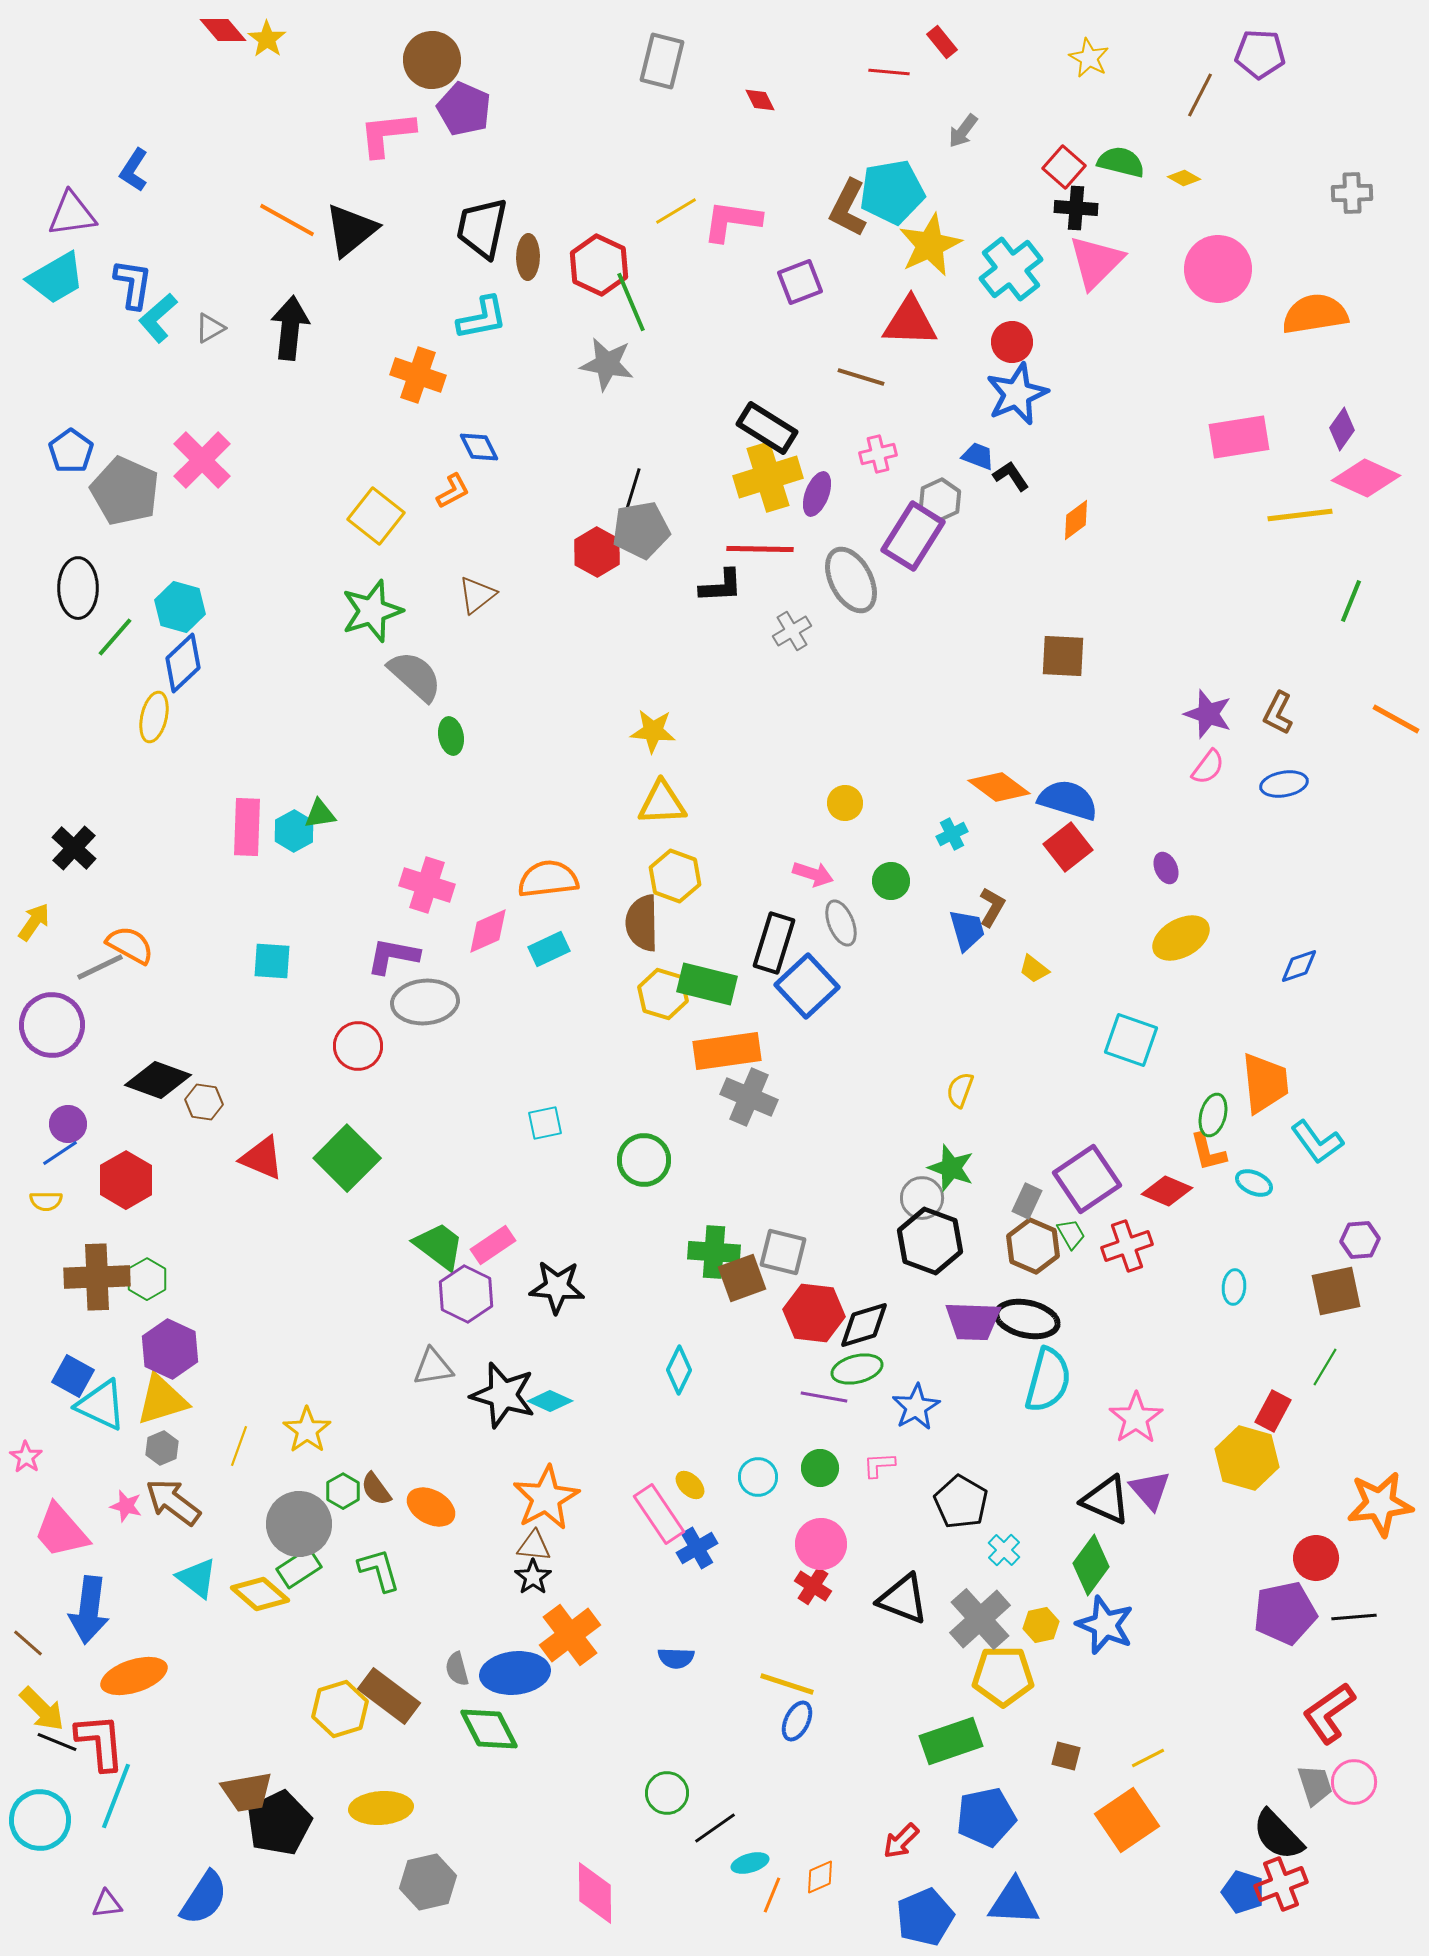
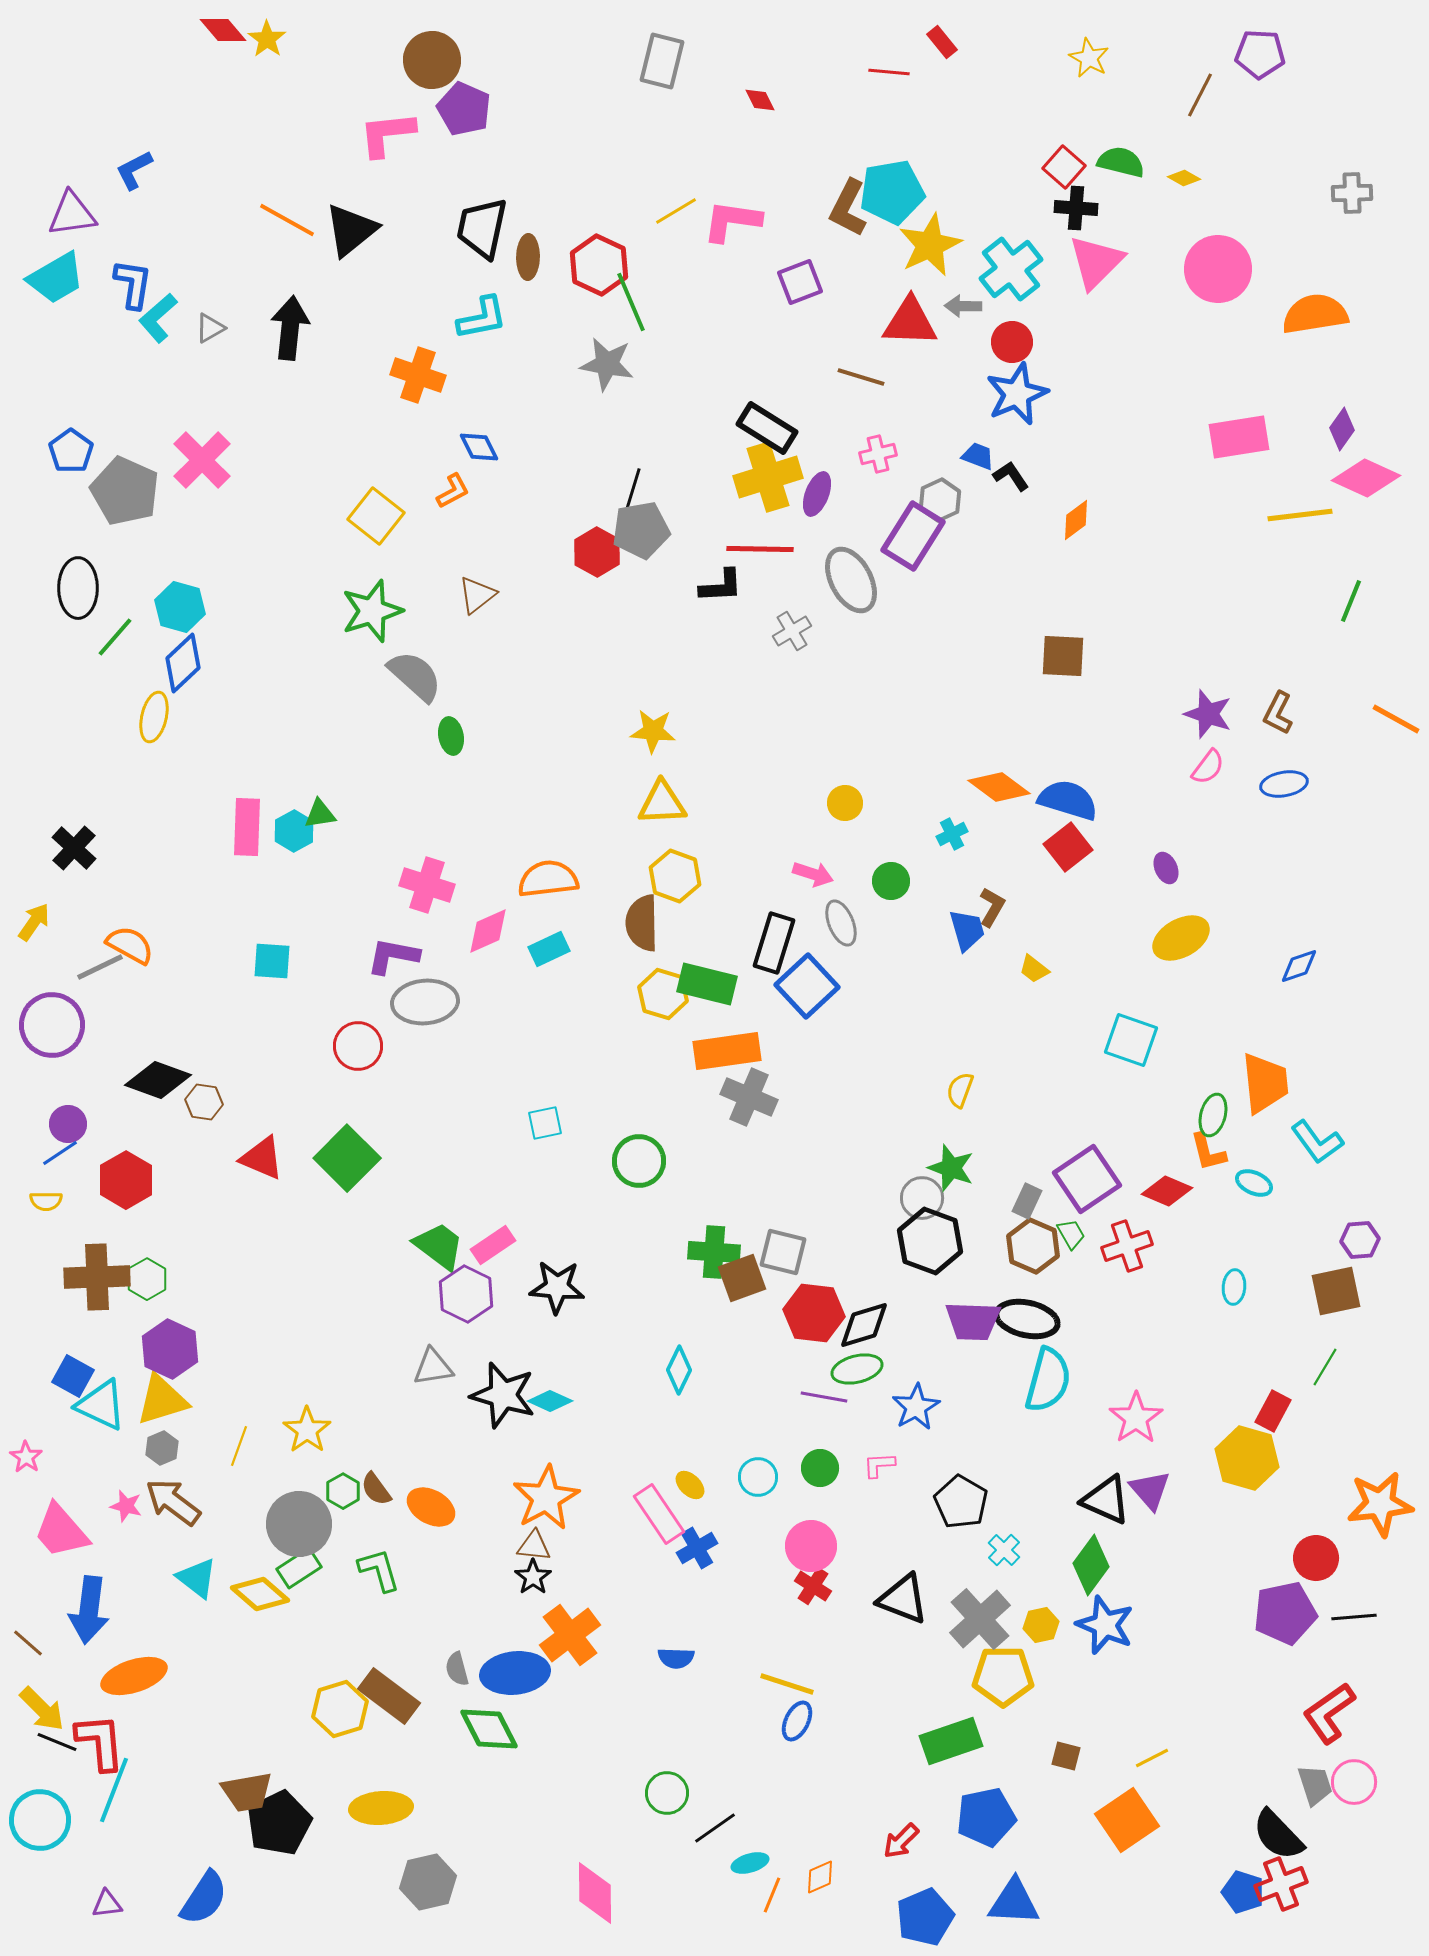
gray arrow at (963, 131): moved 175 px down; rotated 54 degrees clockwise
blue L-shape at (134, 170): rotated 30 degrees clockwise
green circle at (644, 1160): moved 5 px left, 1 px down
pink circle at (821, 1544): moved 10 px left, 2 px down
yellow line at (1148, 1758): moved 4 px right
cyan line at (116, 1796): moved 2 px left, 6 px up
